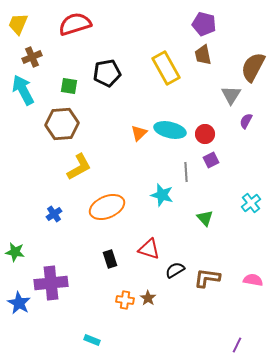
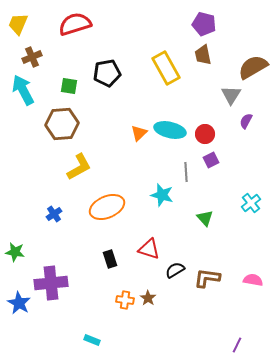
brown semicircle: rotated 32 degrees clockwise
